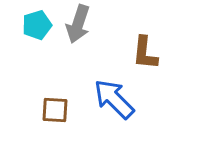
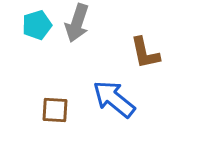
gray arrow: moved 1 px left, 1 px up
brown L-shape: rotated 18 degrees counterclockwise
blue arrow: rotated 6 degrees counterclockwise
